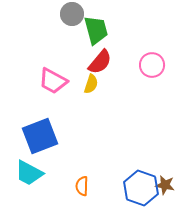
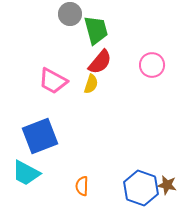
gray circle: moved 2 px left
cyan trapezoid: moved 3 px left
brown star: moved 2 px right
